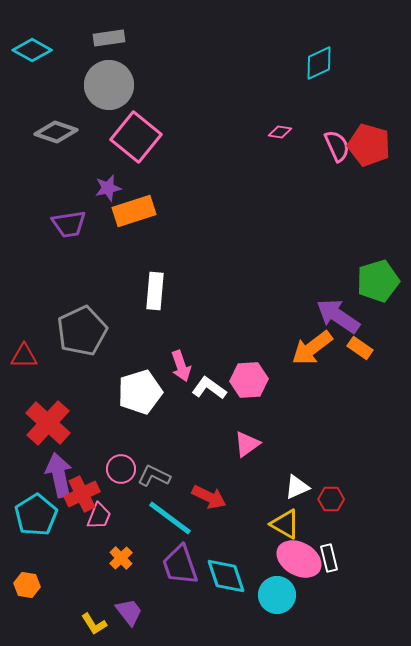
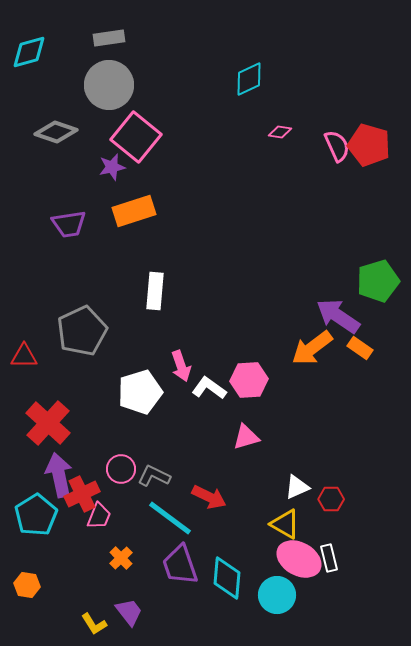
cyan diamond at (32, 50): moved 3 px left, 2 px down; rotated 45 degrees counterclockwise
cyan diamond at (319, 63): moved 70 px left, 16 px down
purple star at (108, 188): moved 4 px right, 21 px up
pink triangle at (247, 444): moved 1 px left, 7 px up; rotated 20 degrees clockwise
cyan diamond at (226, 576): moved 1 px right, 2 px down; rotated 24 degrees clockwise
